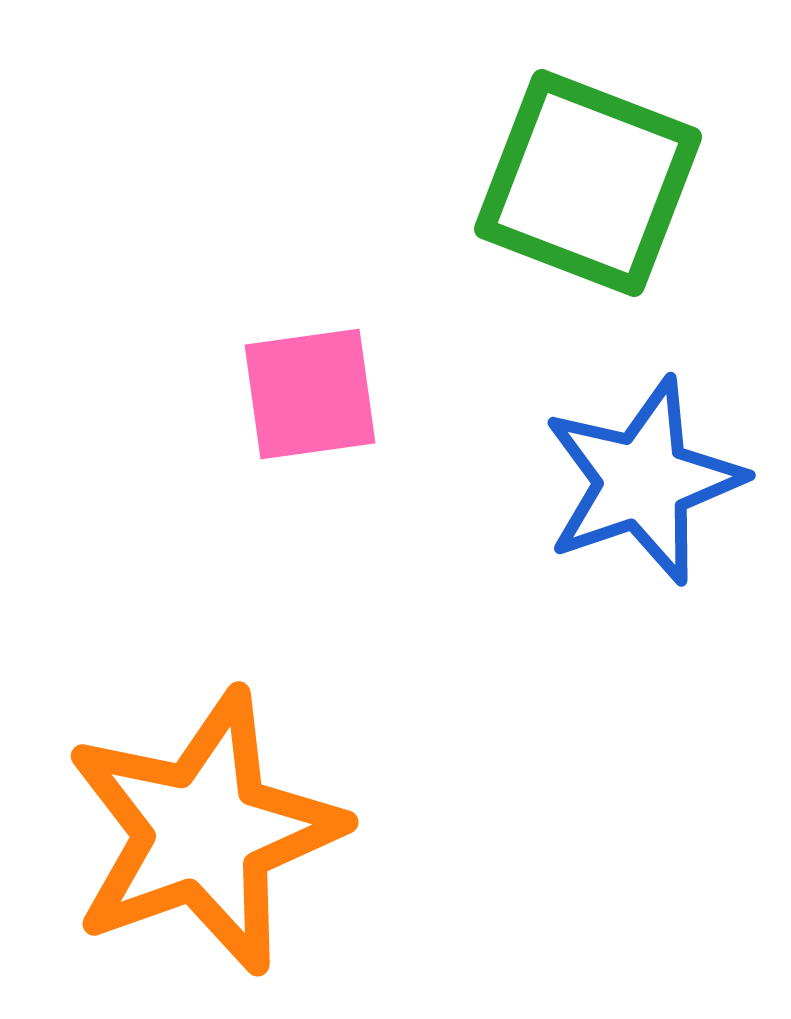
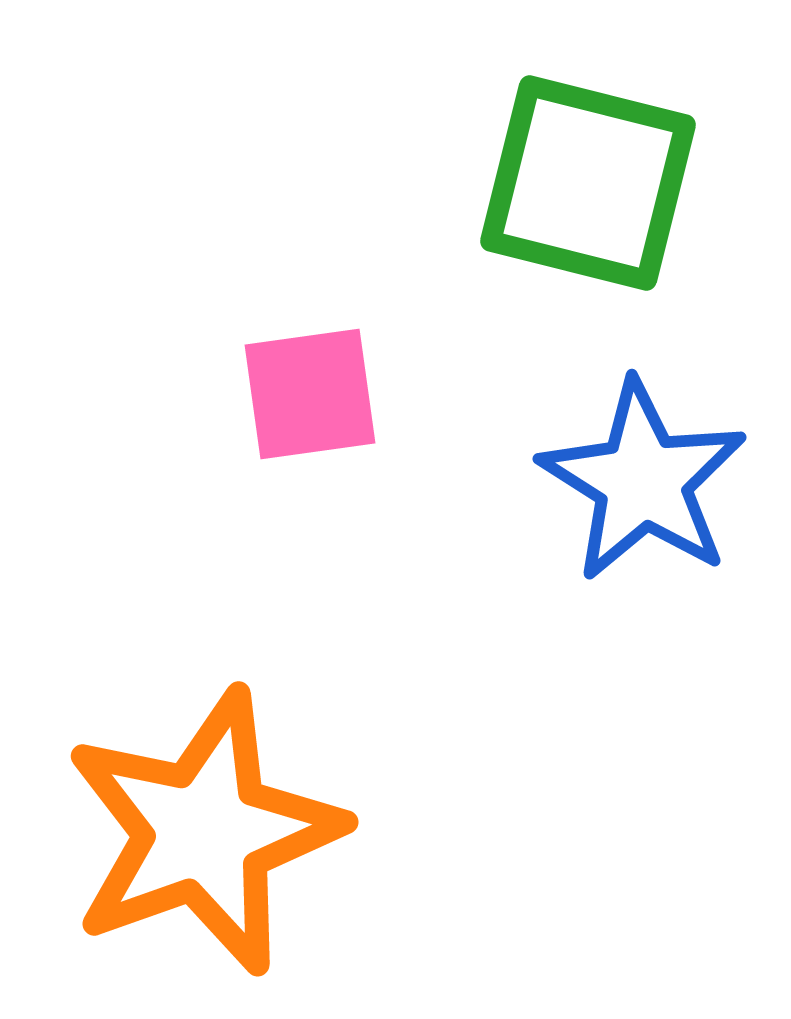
green square: rotated 7 degrees counterclockwise
blue star: rotated 21 degrees counterclockwise
